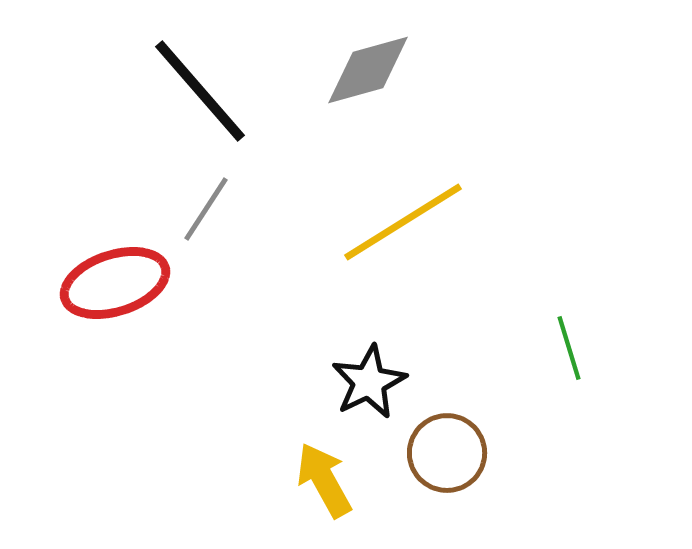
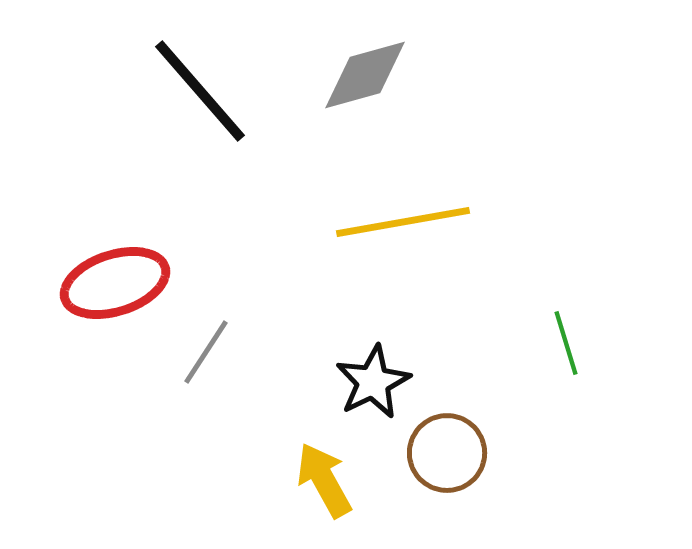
gray diamond: moved 3 px left, 5 px down
gray line: moved 143 px down
yellow line: rotated 22 degrees clockwise
green line: moved 3 px left, 5 px up
black star: moved 4 px right
